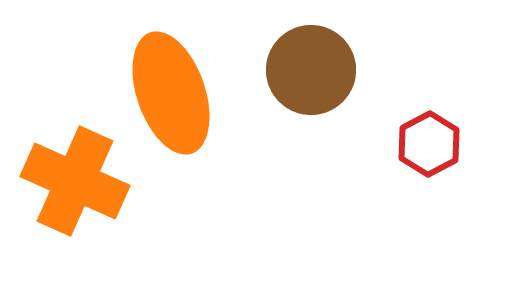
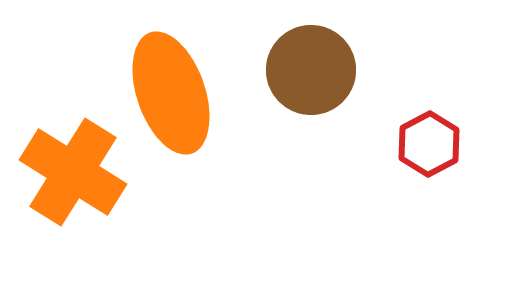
orange cross: moved 2 px left, 9 px up; rotated 8 degrees clockwise
